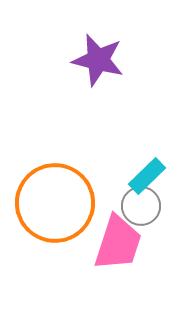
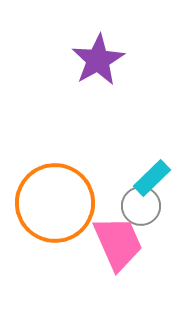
purple star: rotated 28 degrees clockwise
cyan rectangle: moved 5 px right, 2 px down
pink trapezoid: rotated 42 degrees counterclockwise
